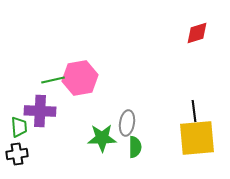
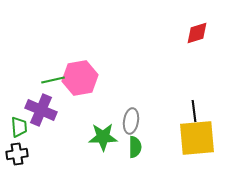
purple cross: moved 1 px right, 1 px up; rotated 20 degrees clockwise
gray ellipse: moved 4 px right, 2 px up
green star: moved 1 px right, 1 px up
